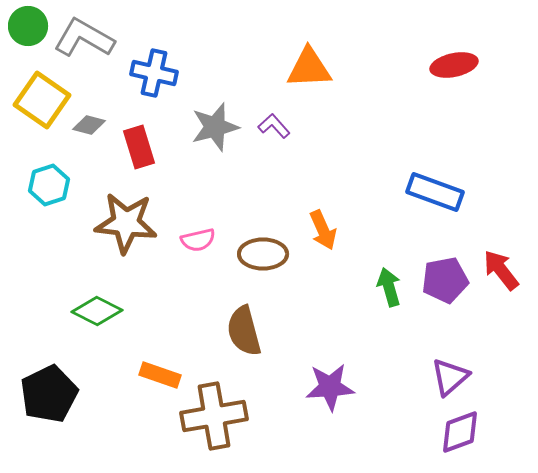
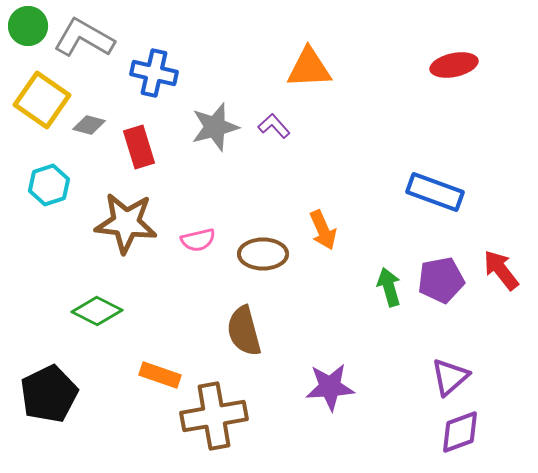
purple pentagon: moved 4 px left
